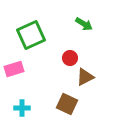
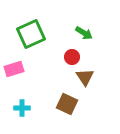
green arrow: moved 9 px down
green square: moved 1 px up
red circle: moved 2 px right, 1 px up
brown triangle: rotated 36 degrees counterclockwise
